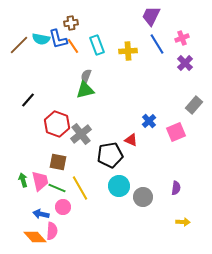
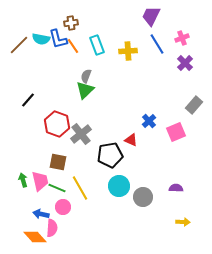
green triangle: rotated 30 degrees counterclockwise
purple semicircle: rotated 96 degrees counterclockwise
pink semicircle: moved 3 px up
